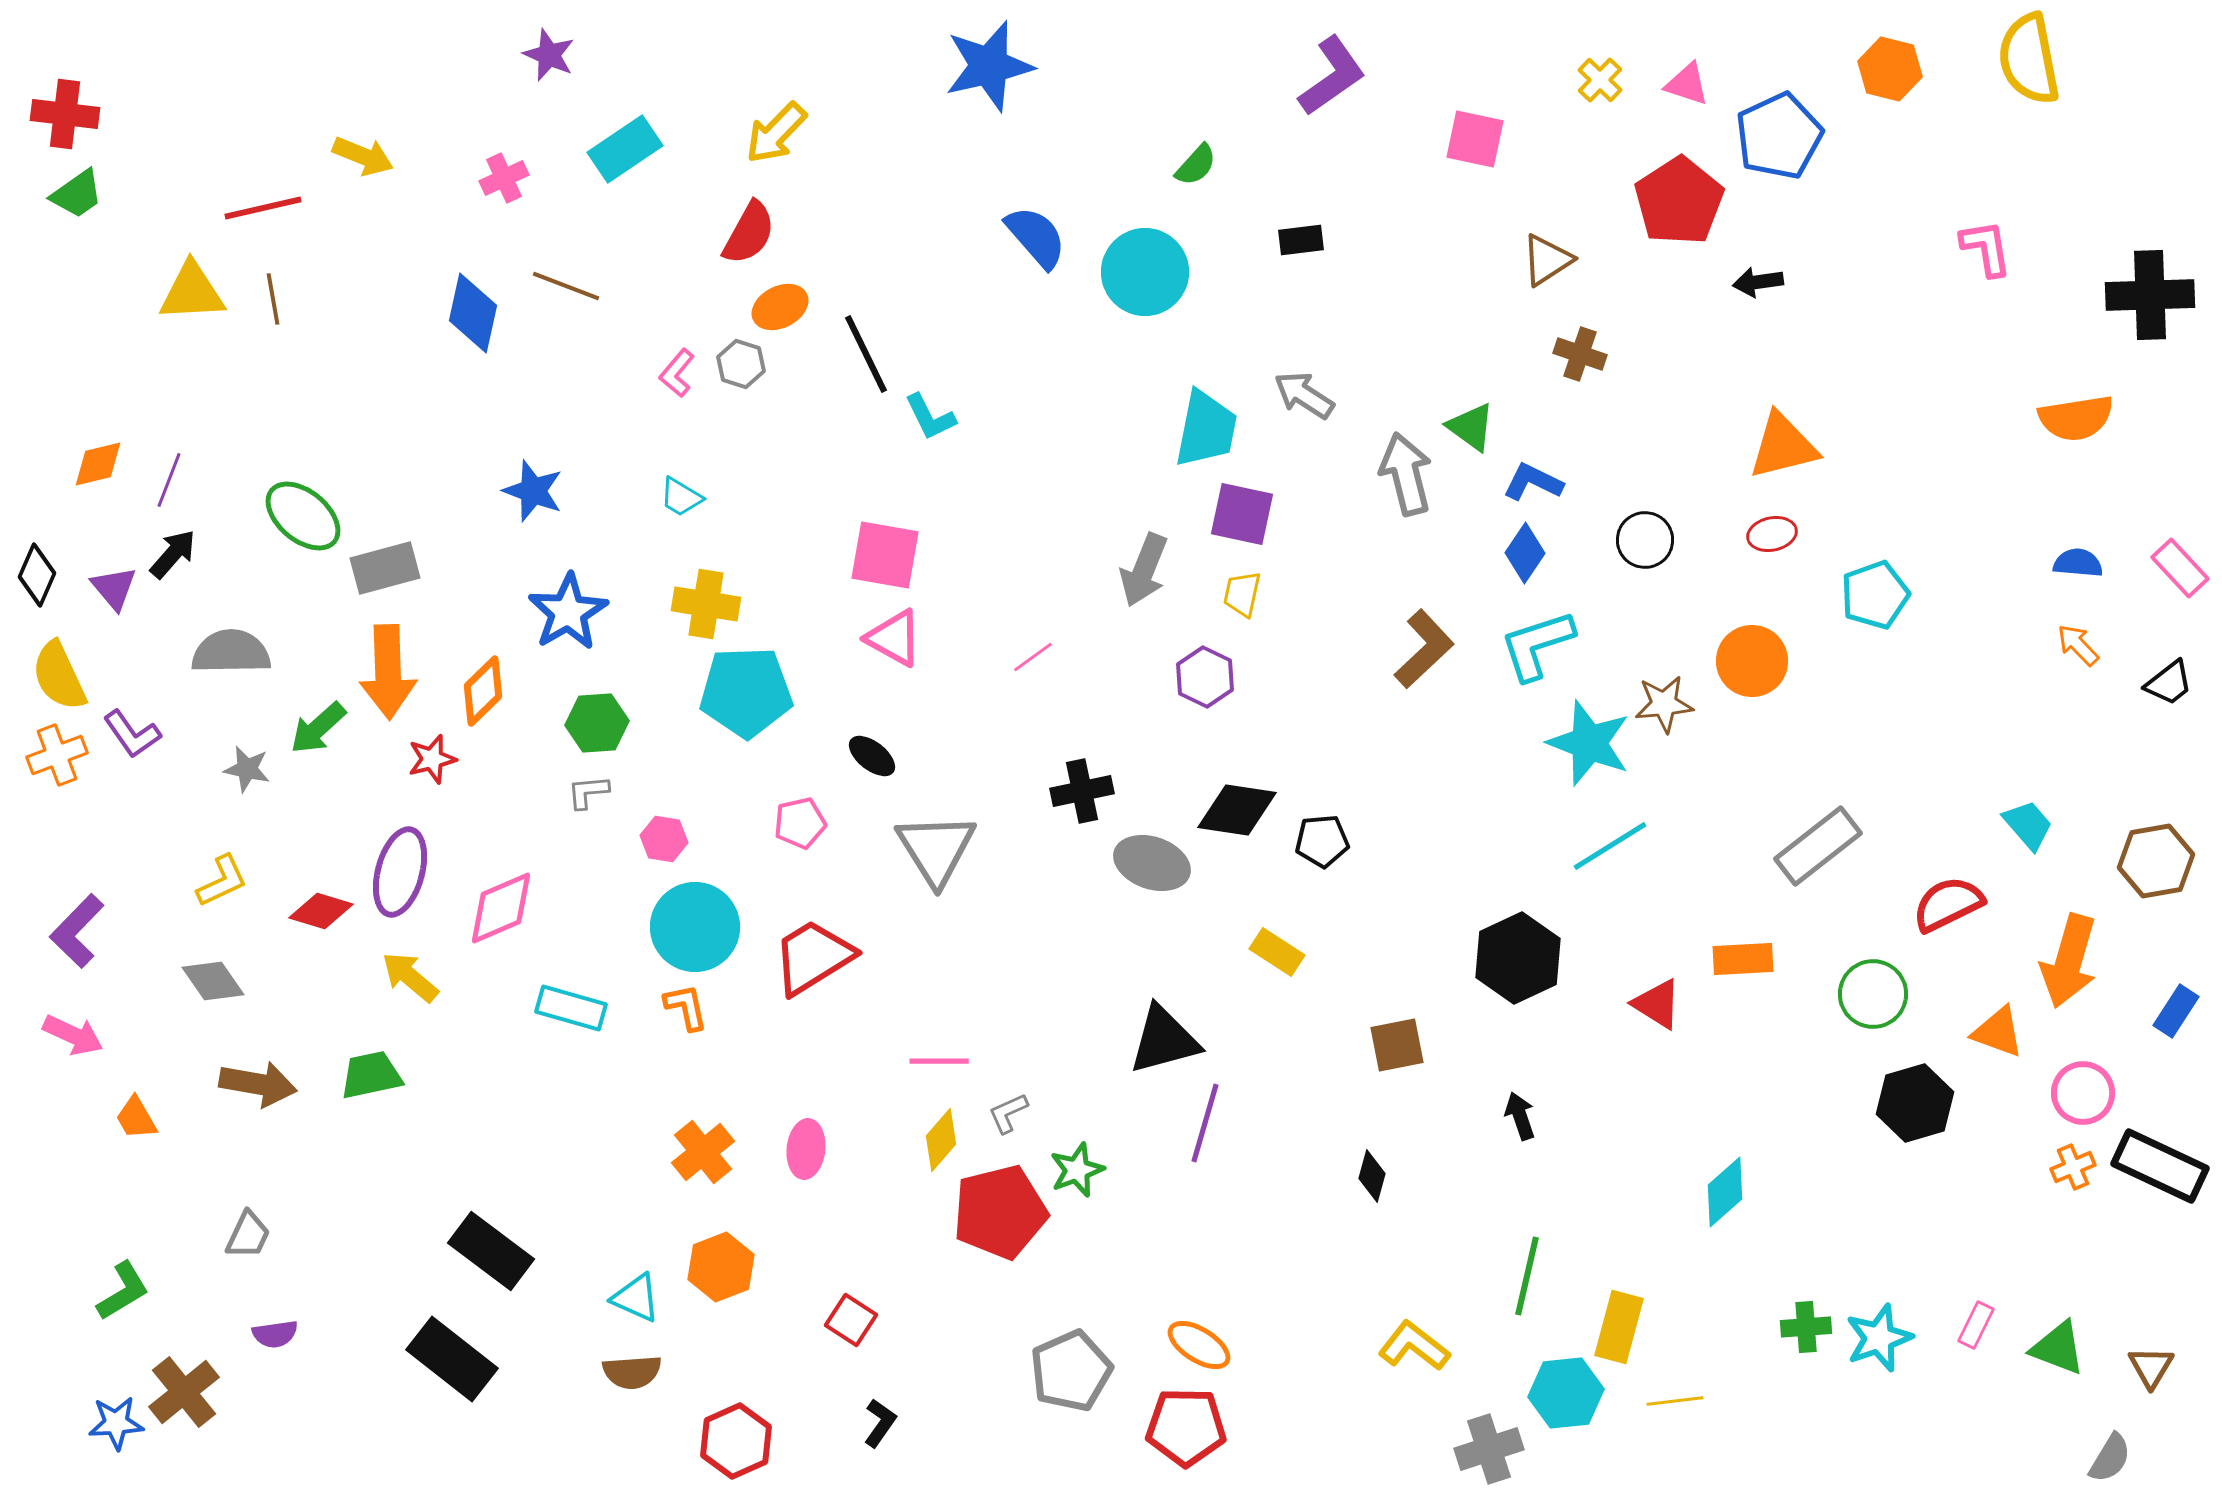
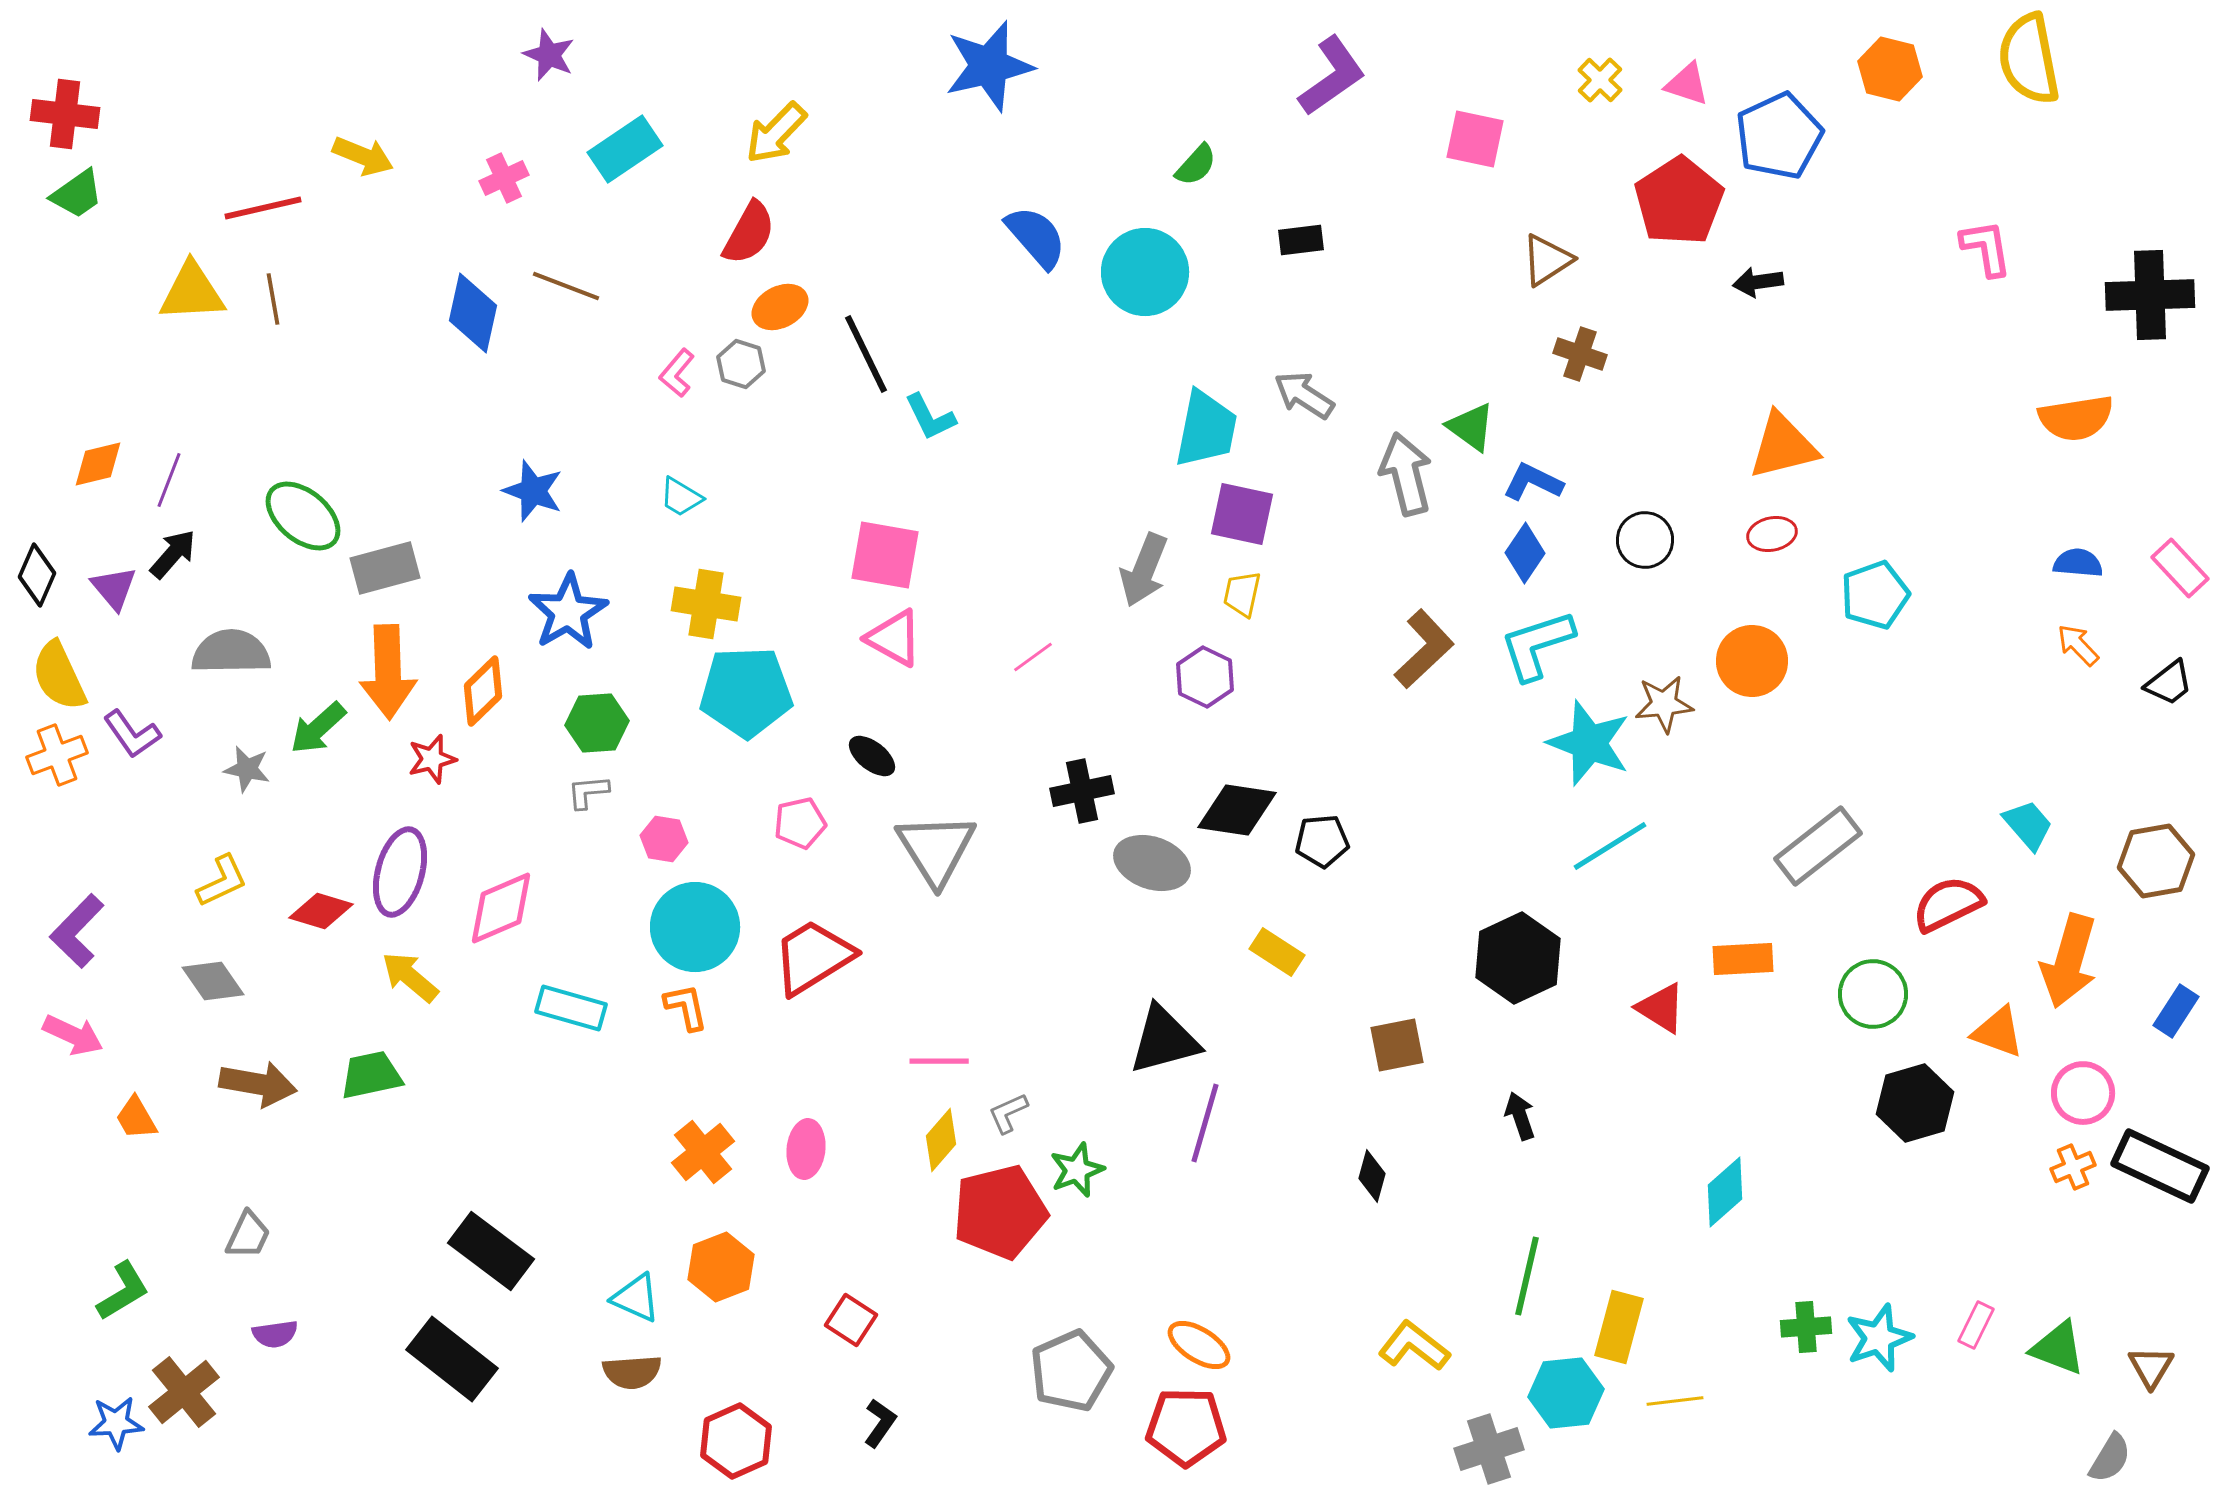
red triangle at (1657, 1004): moved 4 px right, 4 px down
